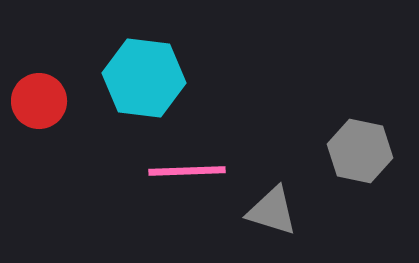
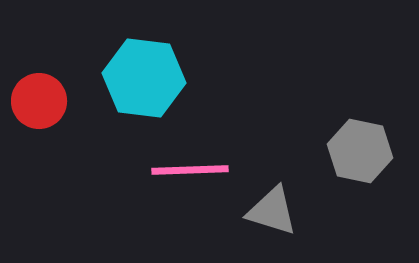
pink line: moved 3 px right, 1 px up
